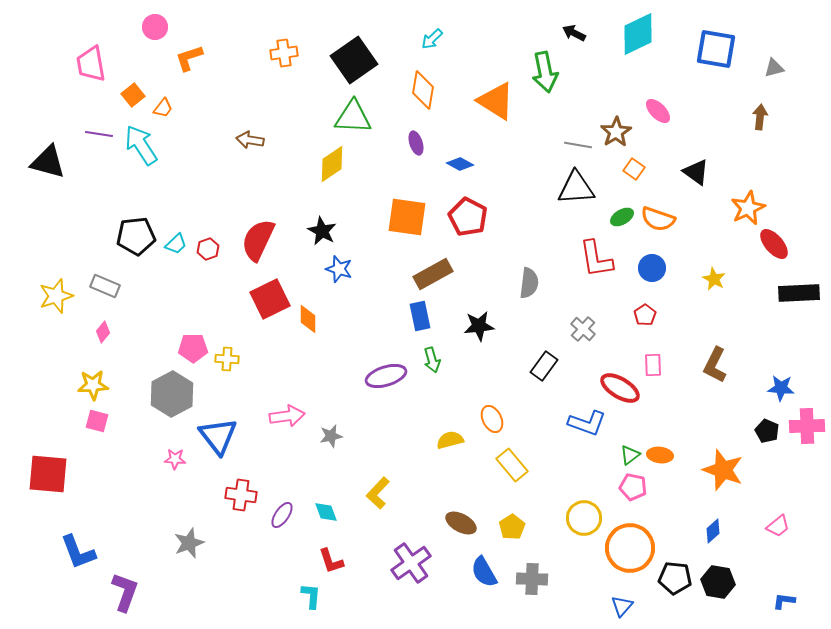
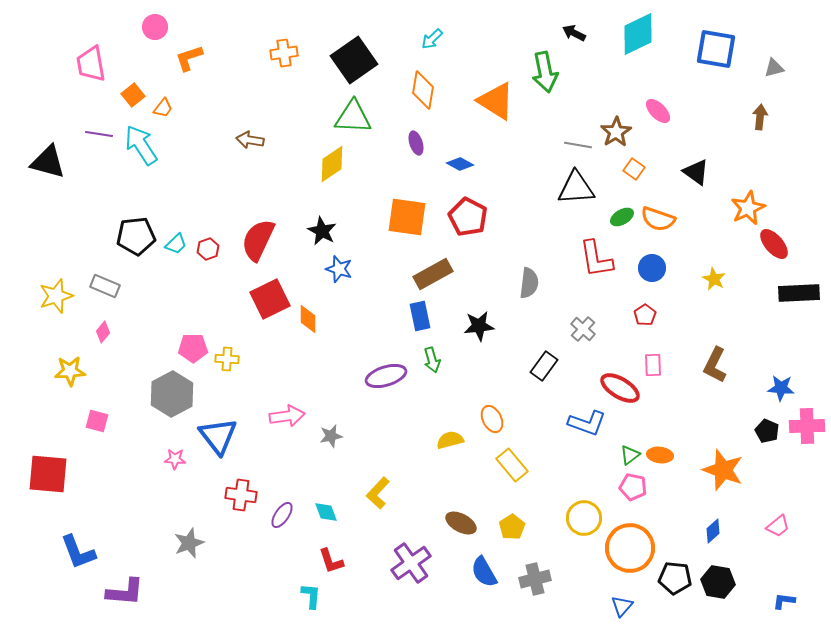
yellow star at (93, 385): moved 23 px left, 14 px up
gray cross at (532, 579): moved 3 px right; rotated 16 degrees counterclockwise
purple L-shape at (125, 592): rotated 75 degrees clockwise
